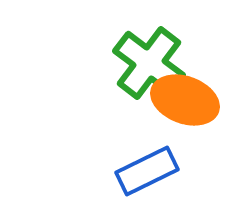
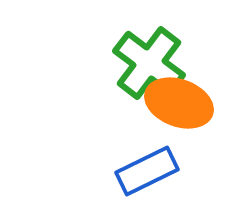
orange ellipse: moved 6 px left, 3 px down
